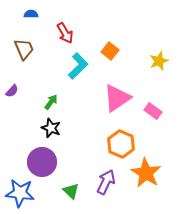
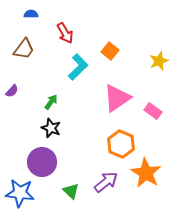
brown trapezoid: rotated 60 degrees clockwise
cyan L-shape: moved 1 px down
purple arrow: rotated 25 degrees clockwise
